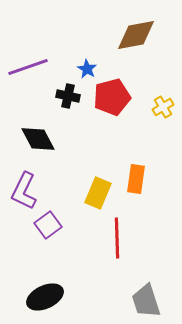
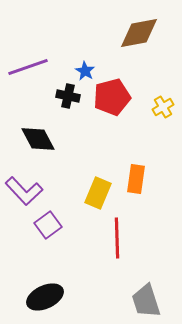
brown diamond: moved 3 px right, 2 px up
blue star: moved 2 px left, 2 px down
purple L-shape: rotated 69 degrees counterclockwise
